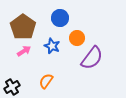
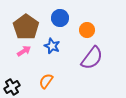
brown pentagon: moved 3 px right
orange circle: moved 10 px right, 8 px up
